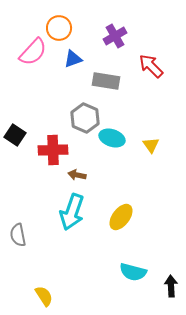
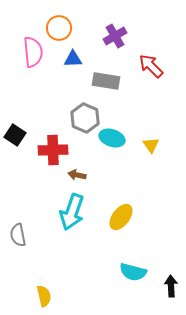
pink semicircle: rotated 48 degrees counterclockwise
blue triangle: rotated 18 degrees clockwise
yellow semicircle: rotated 20 degrees clockwise
